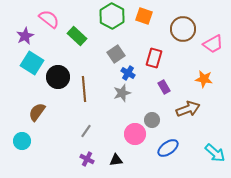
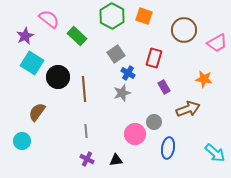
brown circle: moved 1 px right, 1 px down
pink trapezoid: moved 4 px right, 1 px up
gray circle: moved 2 px right, 2 px down
gray line: rotated 40 degrees counterclockwise
blue ellipse: rotated 45 degrees counterclockwise
